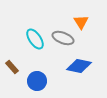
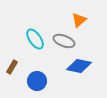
orange triangle: moved 2 px left, 2 px up; rotated 21 degrees clockwise
gray ellipse: moved 1 px right, 3 px down
brown rectangle: rotated 72 degrees clockwise
